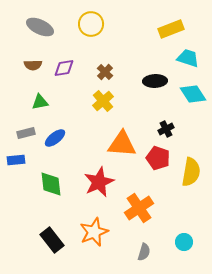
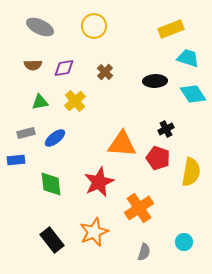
yellow circle: moved 3 px right, 2 px down
yellow cross: moved 28 px left
